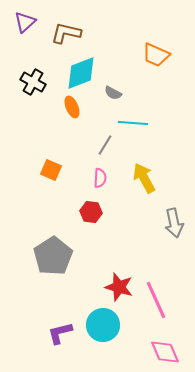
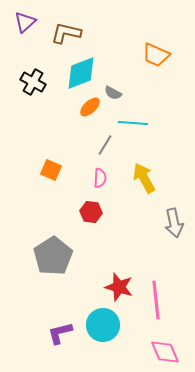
orange ellipse: moved 18 px right; rotated 70 degrees clockwise
pink line: rotated 18 degrees clockwise
